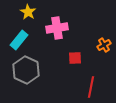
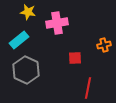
yellow star: rotated 21 degrees counterclockwise
pink cross: moved 5 px up
cyan rectangle: rotated 12 degrees clockwise
orange cross: rotated 16 degrees clockwise
red line: moved 3 px left, 1 px down
